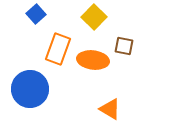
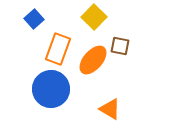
blue square: moved 2 px left, 5 px down
brown square: moved 4 px left
orange ellipse: rotated 56 degrees counterclockwise
blue circle: moved 21 px right
